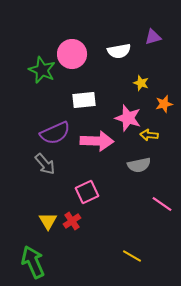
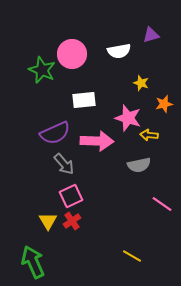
purple triangle: moved 2 px left, 2 px up
gray arrow: moved 19 px right
pink square: moved 16 px left, 4 px down
